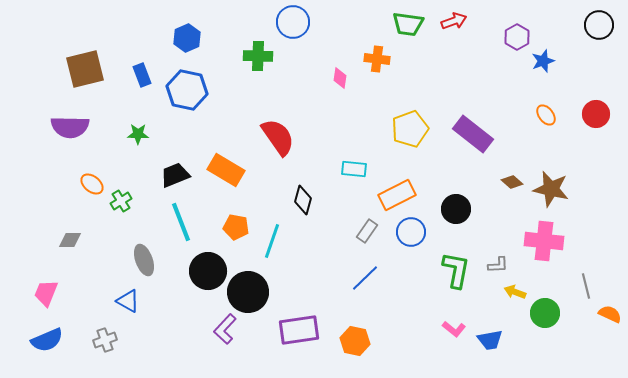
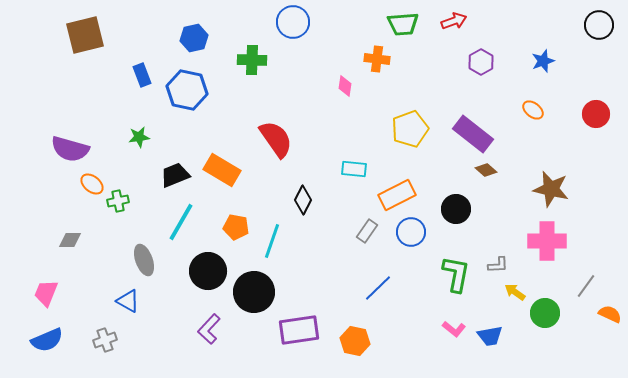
green trapezoid at (408, 24): moved 5 px left; rotated 12 degrees counterclockwise
purple hexagon at (517, 37): moved 36 px left, 25 px down
blue hexagon at (187, 38): moved 7 px right; rotated 12 degrees clockwise
green cross at (258, 56): moved 6 px left, 4 px down
brown square at (85, 69): moved 34 px up
pink diamond at (340, 78): moved 5 px right, 8 px down
orange ellipse at (546, 115): moved 13 px left, 5 px up; rotated 15 degrees counterclockwise
purple semicircle at (70, 127): moved 22 px down; rotated 15 degrees clockwise
green star at (138, 134): moved 1 px right, 3 px down; rotated 10 degrees counterclockwise
red semicircle at (278, 137): moved 2 px left, 2 px down
orange rectangle at (226, 170): moved 4 px left
brown diamond at (512, 182): moved 26 px left, 12 px up
black diamond at (303, 200): rotated 12 degrees clockwise
green cross at (121, 201): moved 3 px left; rotated 20 degrees clockwise
cyan line at (181, 222): rotated 51 degrees clockwise
pink cross at (544, 241): moved 3 px right; rotated 6 degrees counterclockwise
green L-shape at (456, 270): moved 4 px down
blue line at (365, 278): moved 13 px right, 10 px down
gray line at (586, 286): rotated 50 degrees clockwise
black circle at (248, 292): moved 6 px right
yellow arrow at (515, 292): rotated 15 degrees clockwise
purple L-shape at (225, 329): moved 16 px left
blue trapezoid at (490, 340): moved 4 px up
